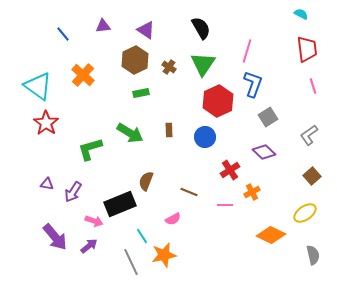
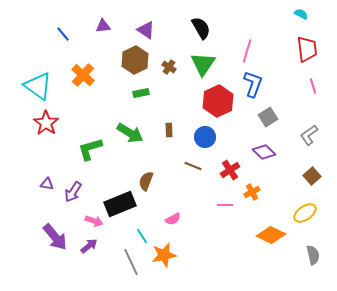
brown line at (189, 192): moved 4 px right, 26 px up
